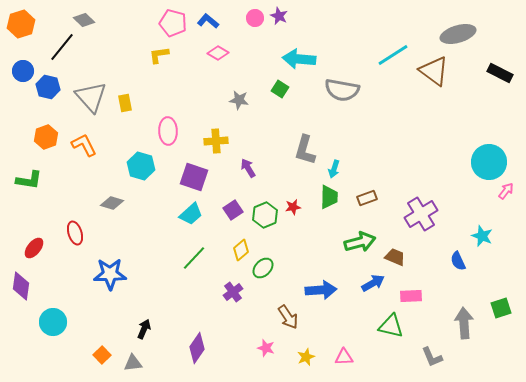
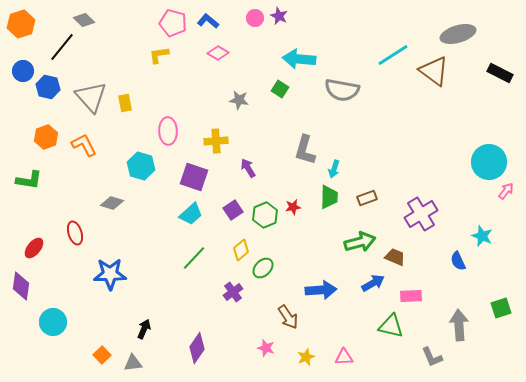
gray arrow at (464, 323): moved 5 px left, 2 px down
